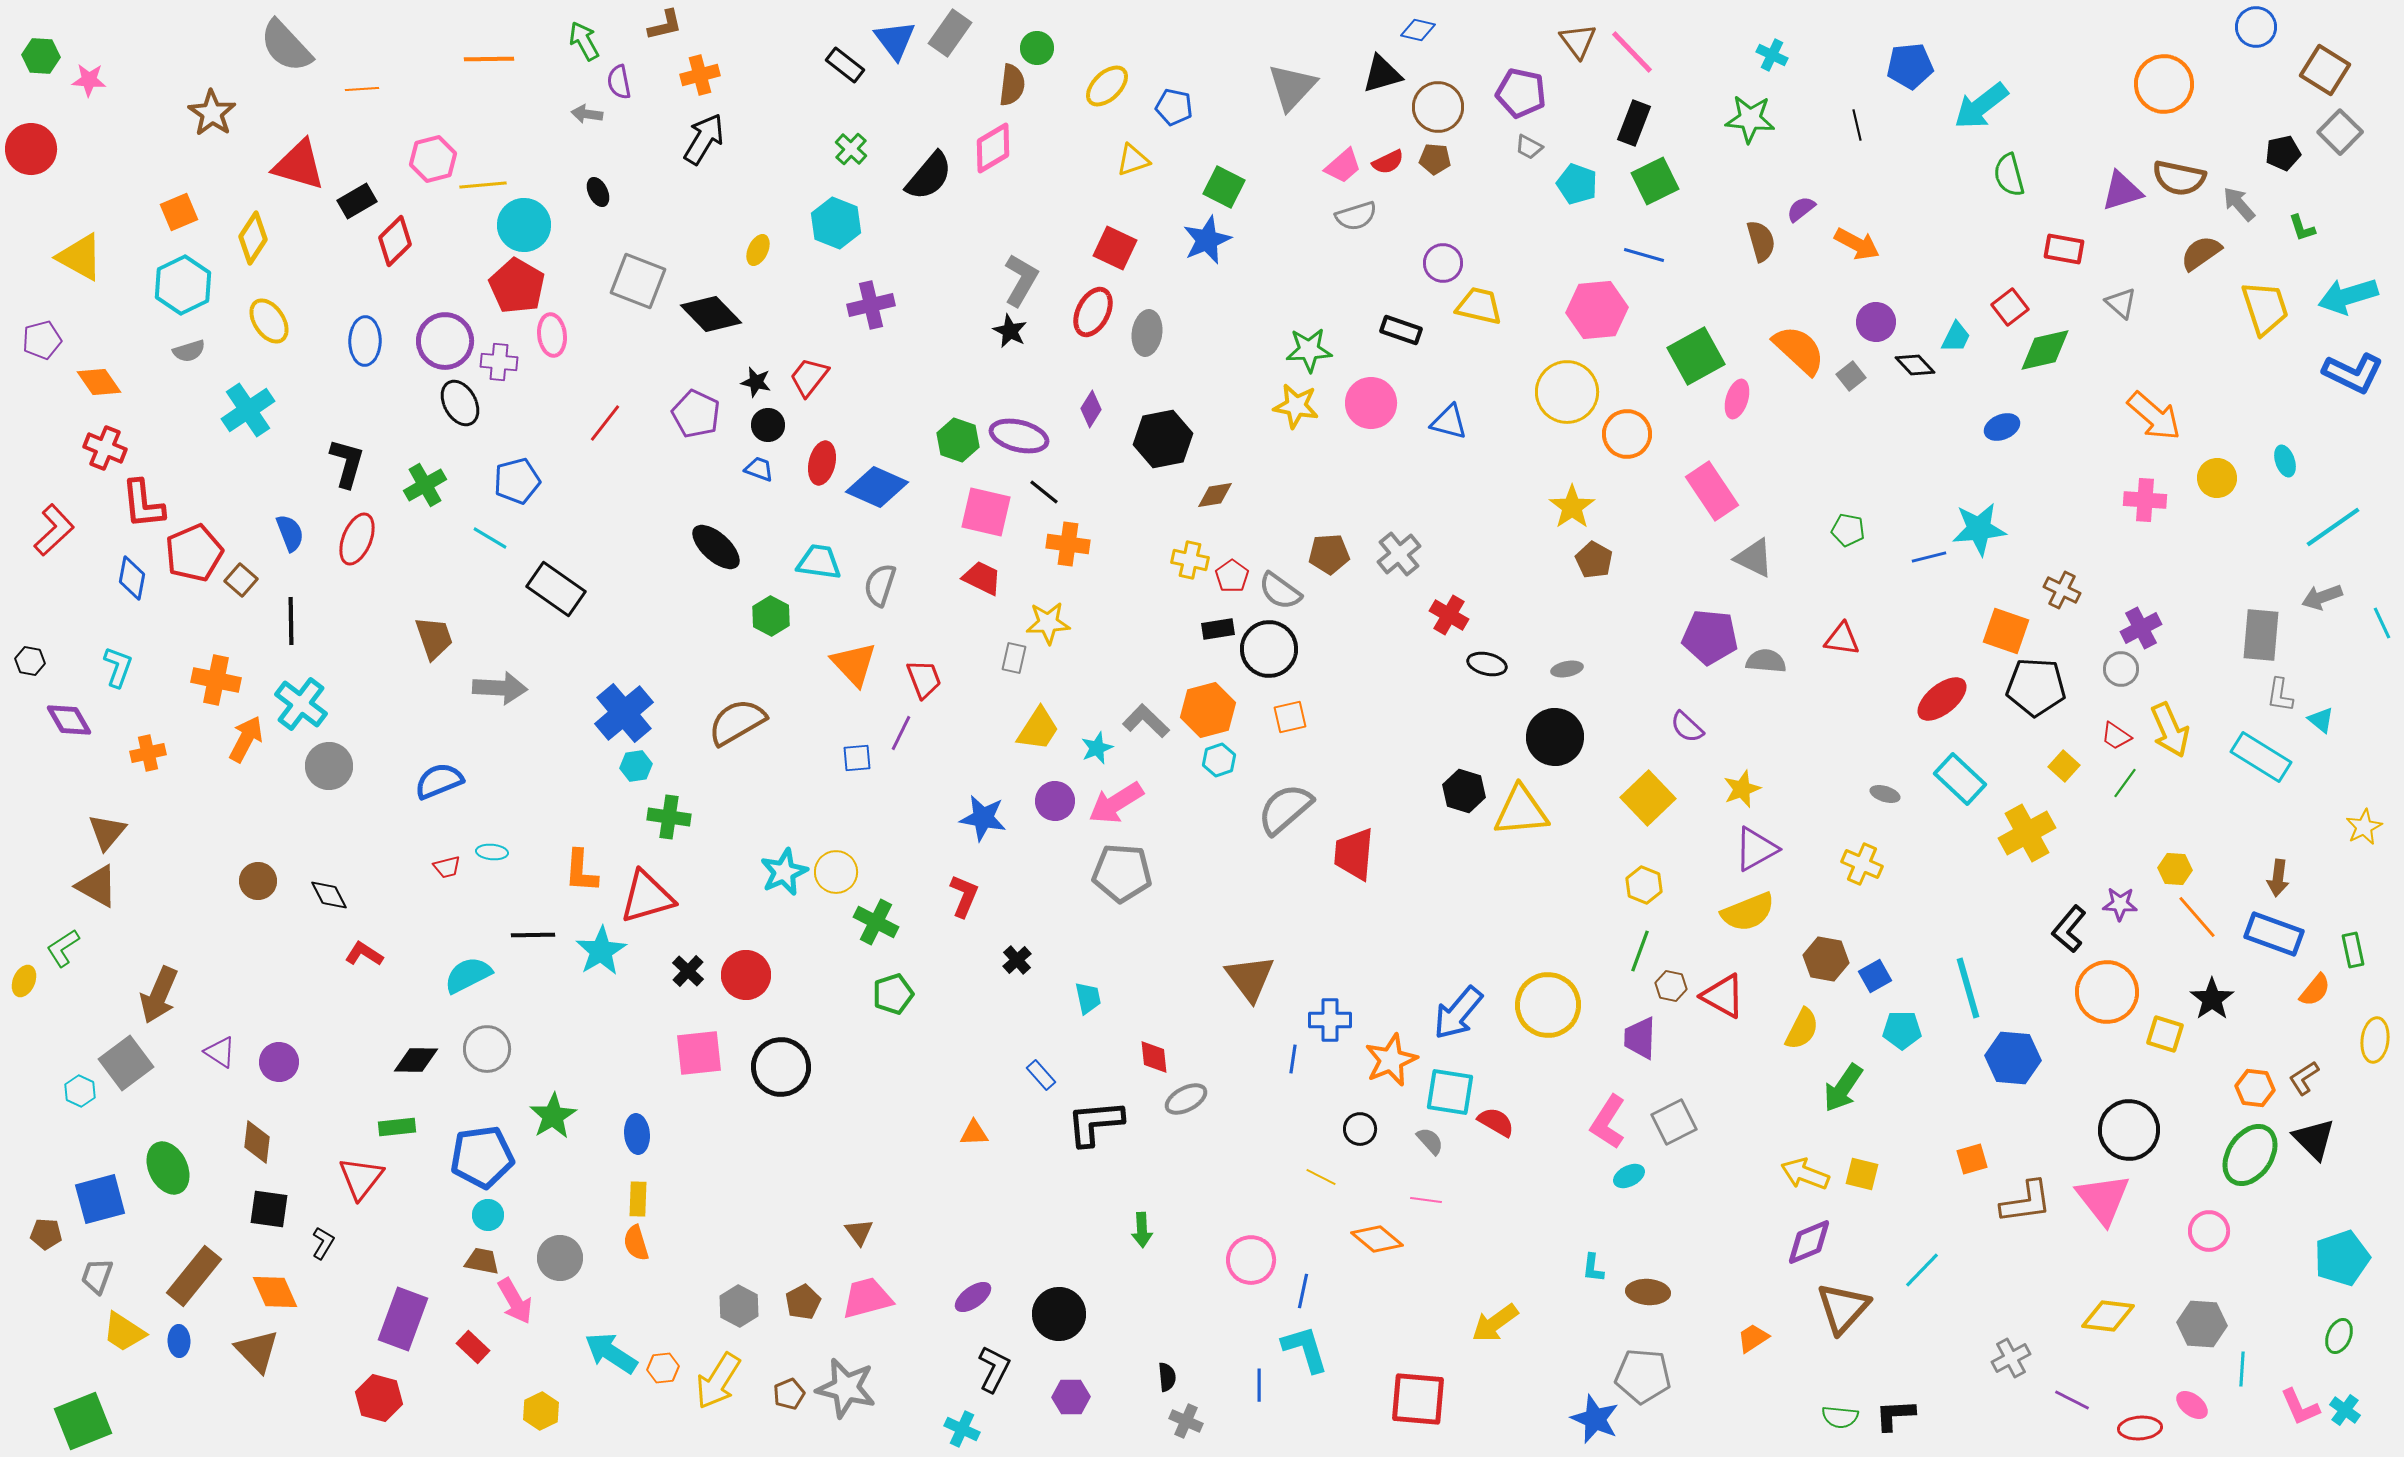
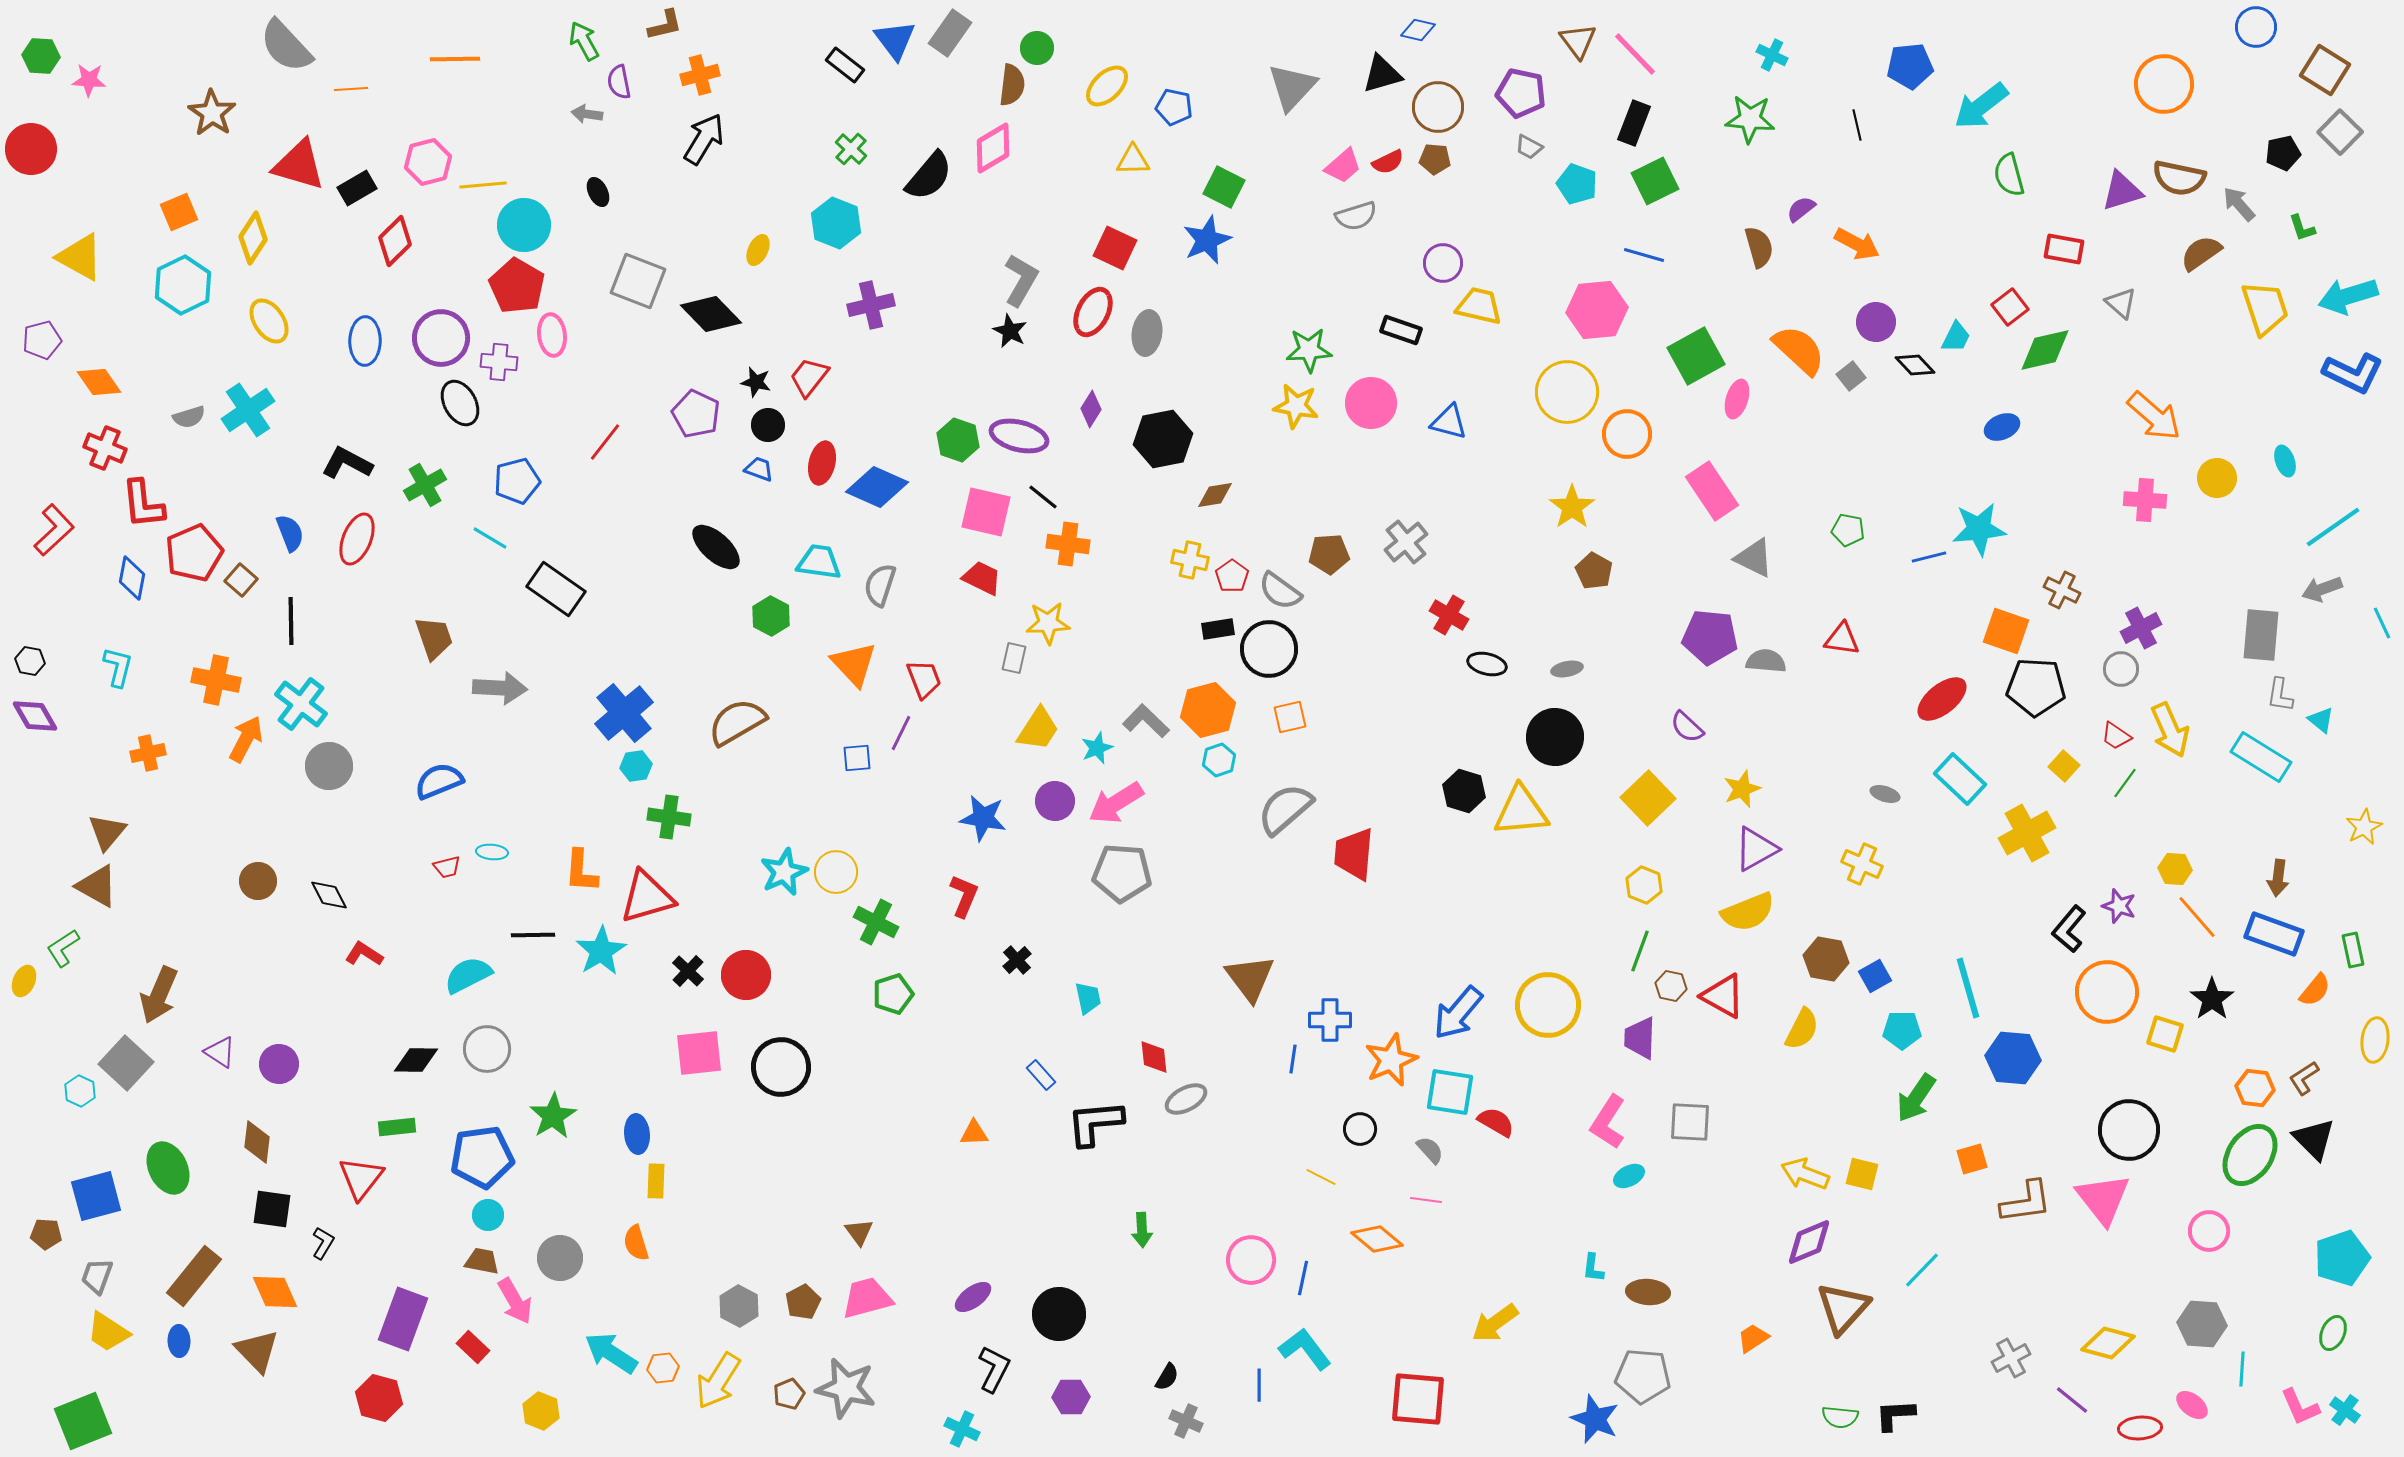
pink line at (1632, 52): moved 3 px right, 2 px down
orange line at (489, 59): moved 34 px left
orange line at (362, 89): moved 11 px left
pink hexagon at (433, 159): moved 5 px left, 3 px down
yellow triangle at (1133, 160): rotated 18 degrees clockwise
black rectangle at (357, 201): moved 13 px up
brown semicircle at (1761, 241): moved 2 px left, 6 px down
purple circle at (445, 341): moved 4 px left, 3 px up
gray semicircle at (189, 351): moved 66 px down
red line at (605, 423): moved 19 px down
black L-shape at (347, 463): rotated 78 degrees counterclockwise
black line at (1044, 492): moved 1 px left, 5 px down
gray cross at (1399, 554): moved 7 px right, 12 px up
brown pentagon at (1594, 560): moved 11 px down
gray arrow at (2322, 597): moved 8 px up
cyan L-shape at (118, 667): rotated 6 degrees counterclockwise
purple diamond at (69, 720): moved 34 px left, 4 px up
purple star at (2120, 904): moved 1 px left, 2 px down; rotated 16 degrees clockwise
purple circle at (279, 1062): moved 2 px down
gray square at (126, 1063): rotated 10 degrees counterclockwise
green arrow at (1843, 1088): moved 73 px right, 10 px down
gray square at (1674, 1122): moved 16 px right; rotated 30 degrees clockwise
gray semicircle at (1430, 1141): moved 9 px down
blue square at (100, 1199): moved 4 px left, 3 px up
yellow rectangle at (638, 1199): moved 18 px right, 18 px up
black square at (269, 1209): moved 3 px right
blue line at (1303, 1291): moved 13 px up
yellow diamond at (2108, 1316): moved 27 px down; rotated 8 degrees clockwise
yellow trapezoid at (124, 1332): moved 16 px left
green ellipse at (2339, 1336): moved 6 px left, 3 px up
cyan L-shape at (1305, 1349): rotated 20 degrees counterclockwise
black semicircle at (1167, 1377): rotated 36 degrees clockwise
purple line at (2072, 1400): rotated 12 degrees clockwise
yellow hexagon at (541, 1411): rotated 12 degrees counterclockwise
